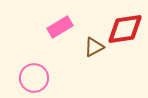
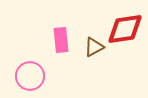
pink rectangle: moved 1 px right, 13 px down; rotated 65 degrees counterclockwise
pink circle: moved 4 px left, 2 px up
